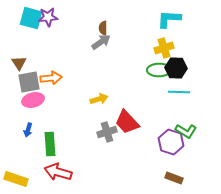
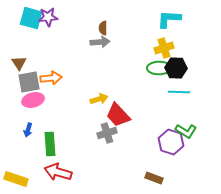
gray arrow: moved 1 px left; rotated 30 degrees clockwise
green ellipse: moved 2 px up
red trapezoid: moved 9 px left, 7 px up
gray cross: moved 1 px down
brown rectangle: moved 20 px left
